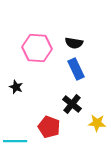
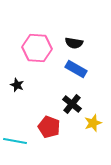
blue rectangle: rotated 35 degrees counterclockwise
black star: moved 1 px right, 2 px up
yellow star: moved 4 px left; rotated 24 degrees counterclockwise
cyan line: rotated 10 degrees clockwise
